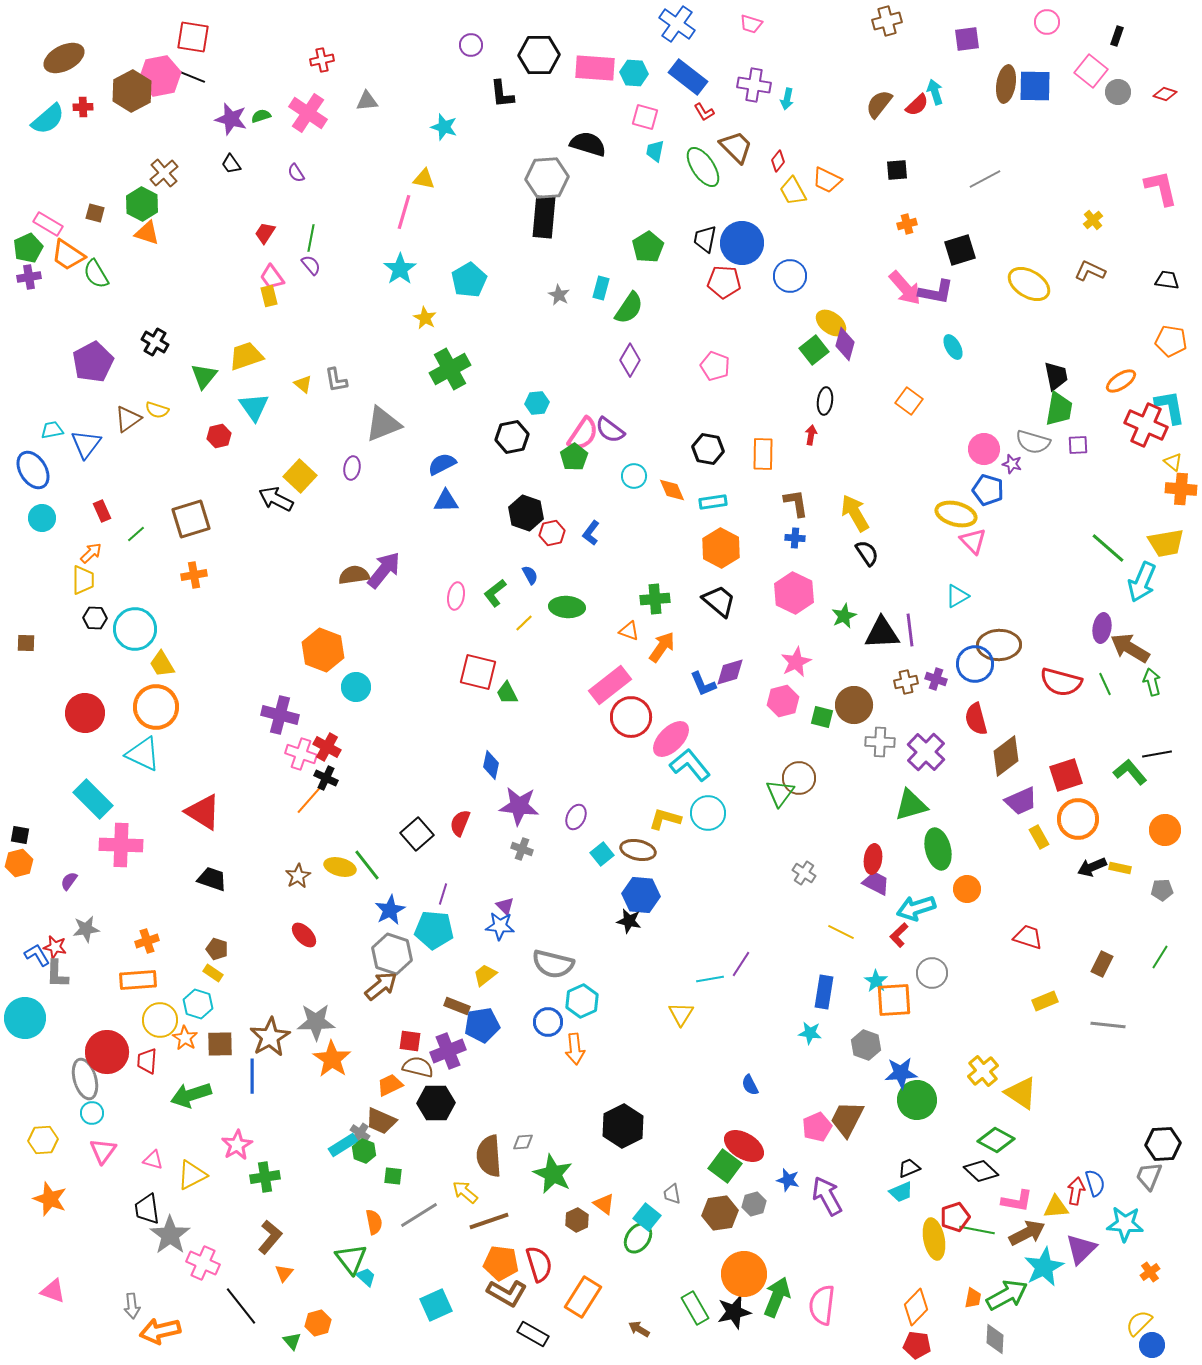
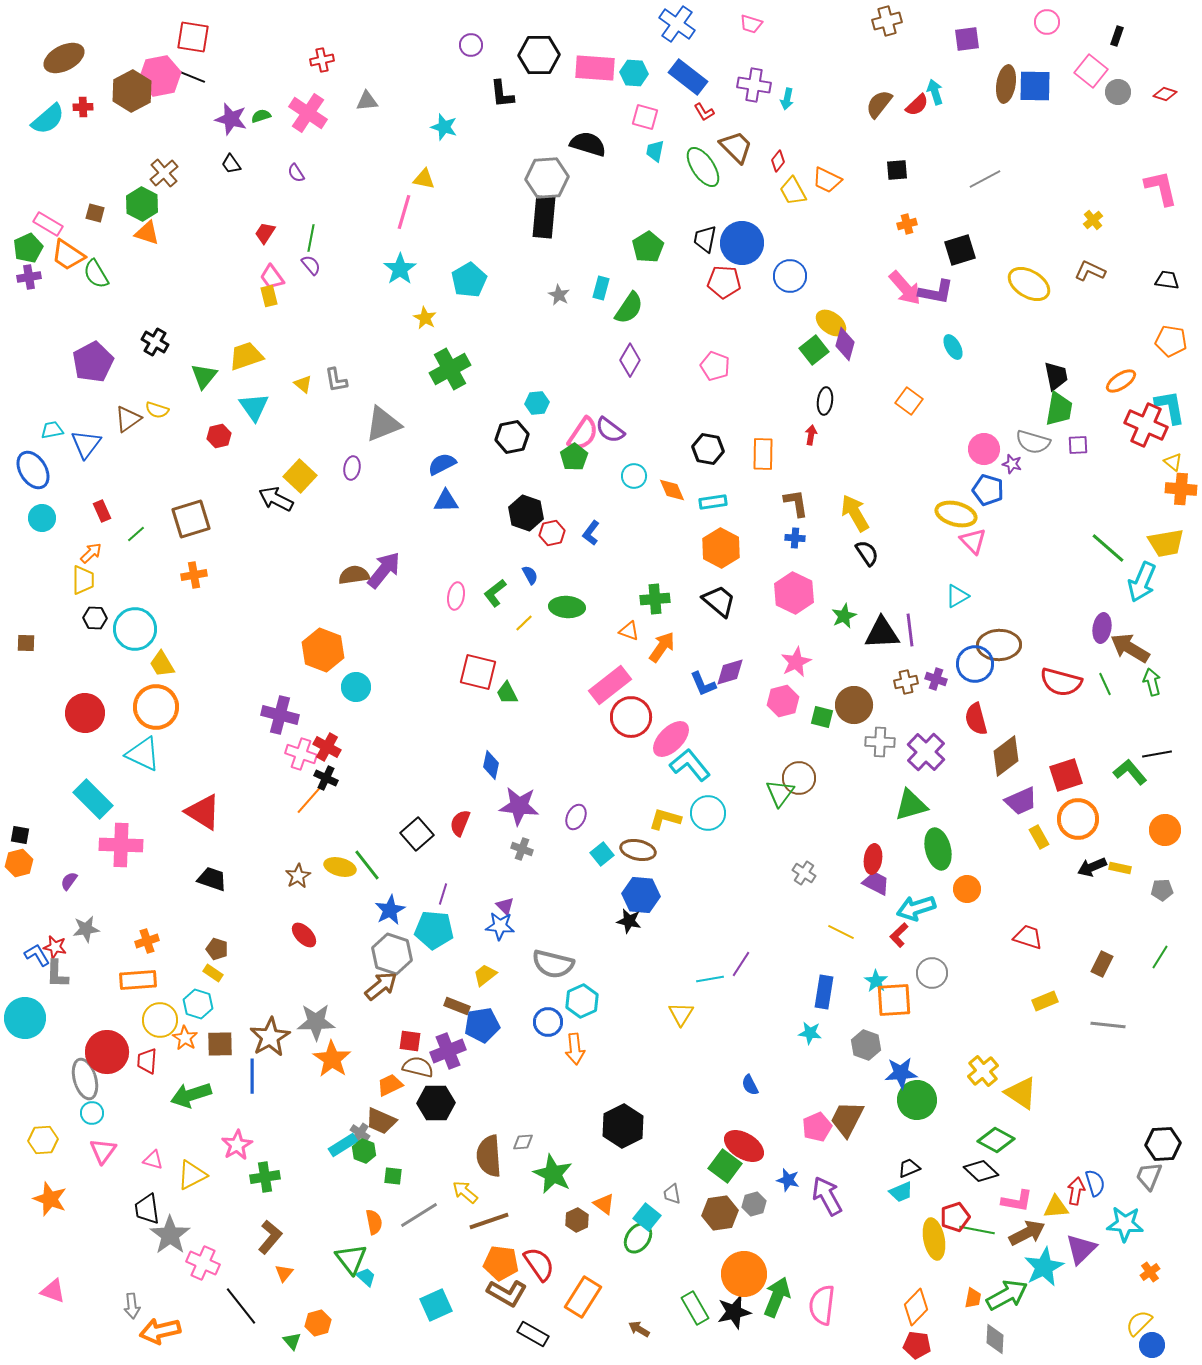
red semicircle at (539, 1264): rotated 18 degrees counterclockwise
